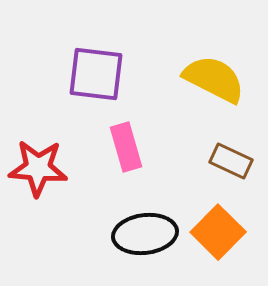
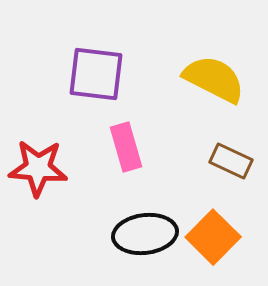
orange square: moved 5 px left, 5 px down
